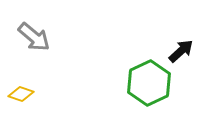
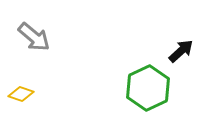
green hexagon: moved 1 px left, 5 px down
